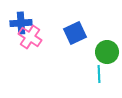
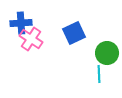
blue square: moved 1 px left
pink cross: moved 1 px right, 2 px down
green circle: moved 1 px down
